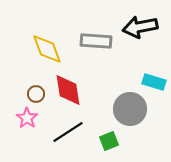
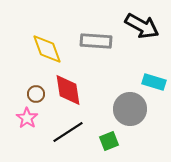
black arrow: moved 2 px right, 1 px up; rotated 140 degrees counterclockwise
